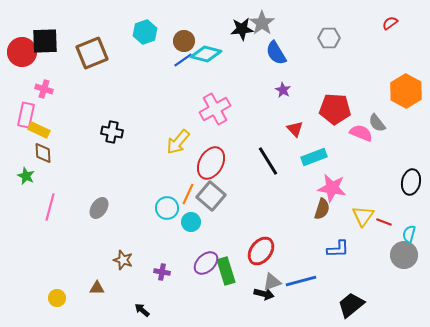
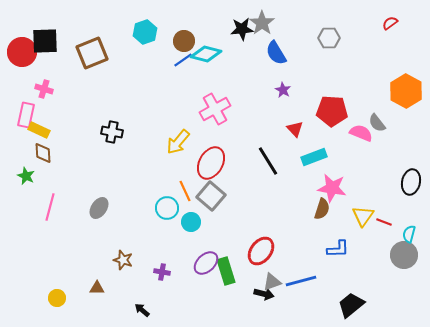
red pentagon at (335, 109): moved 3 px left, 2 px down
orange line at (188, 194): moved 3 px left, 3 px up; rotated 50 degrees counterclockwise
